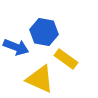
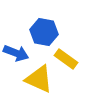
blue arrow: moved 6 px down
yellow triangle: moved 1 px left
